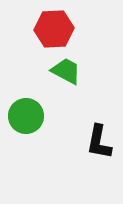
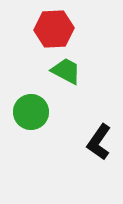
green circle: moved 5 px right, 4 px up
black L-shape: rotated 24 degrees clockwise
